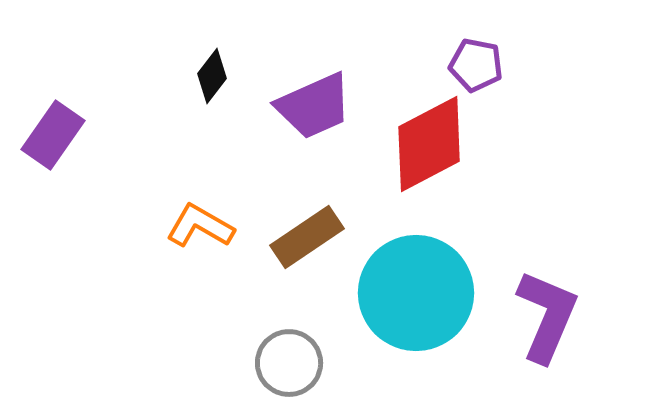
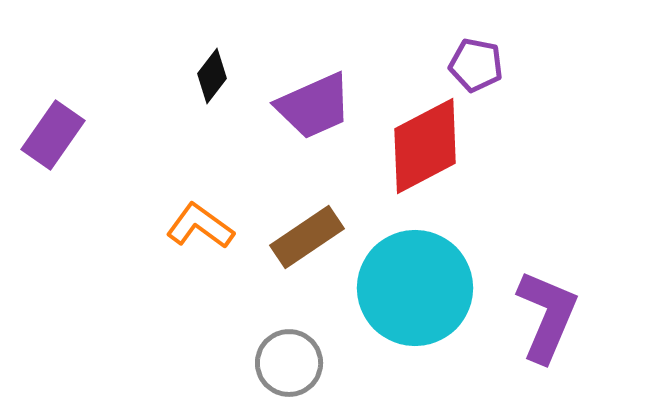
red diamond: moved 4 px left, 2 px down
orange L-shape: rotated 6 degrees clockwise
cyan circle: moved 1 px left, 5 px up
